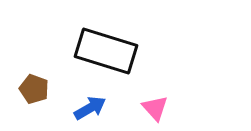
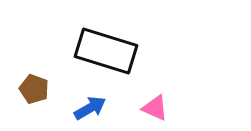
pink triangle: rotated 24 degrees counterclockwise
